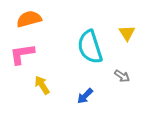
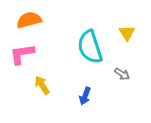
orange semicircle: moved 1 px down
gray arrow: moved 2 px up
blue arrow: rotated 24 degrees counterclockwise
